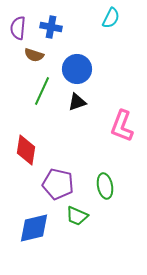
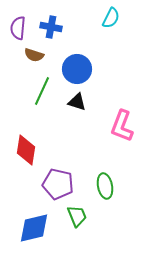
black triangle: rotated 36 degrees clockwise
green trapezoid: rotated 135 degrees counterclockwise
